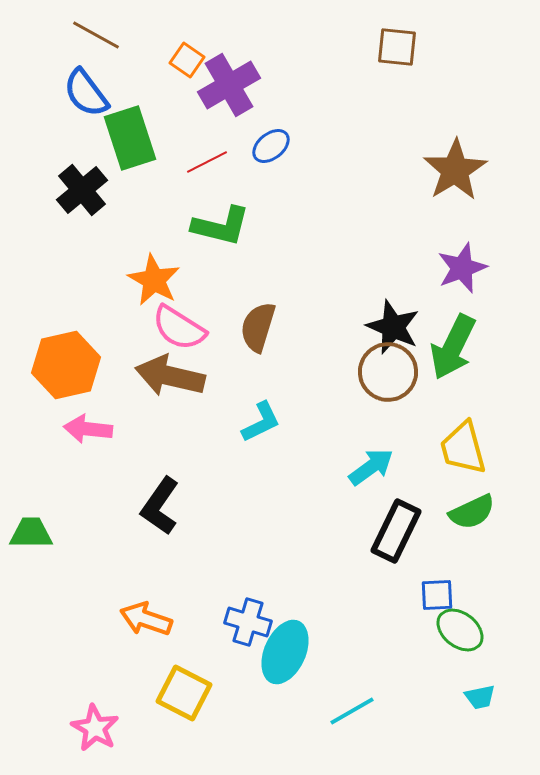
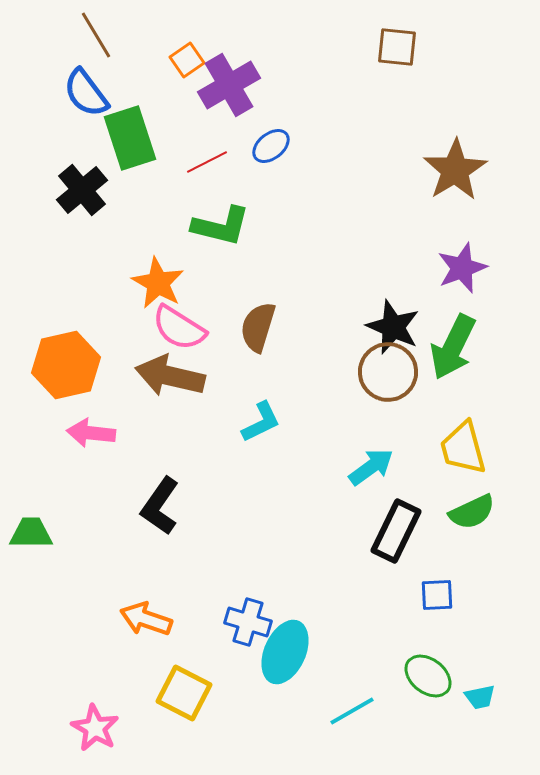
brown line: rotated 30 degrees clockwise
orange square: rotated 20 degrees clockwise
orange star: moved 4 px right, 3 px down
pink arrow: moved 3 px right, 4 px down
green ellipse: moved 32 px left, 46 px down
